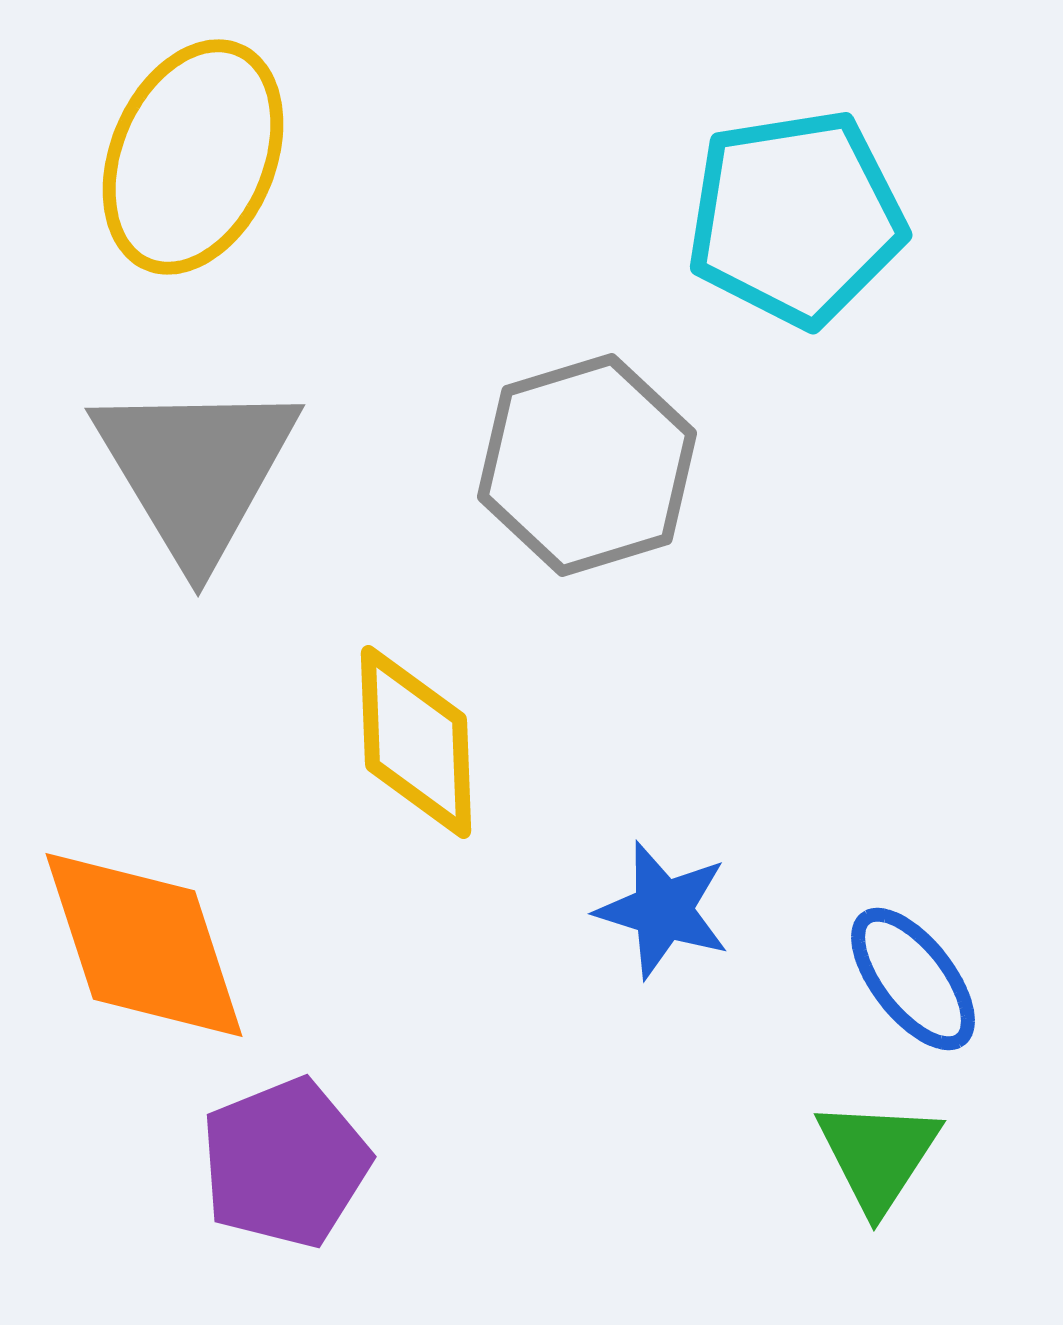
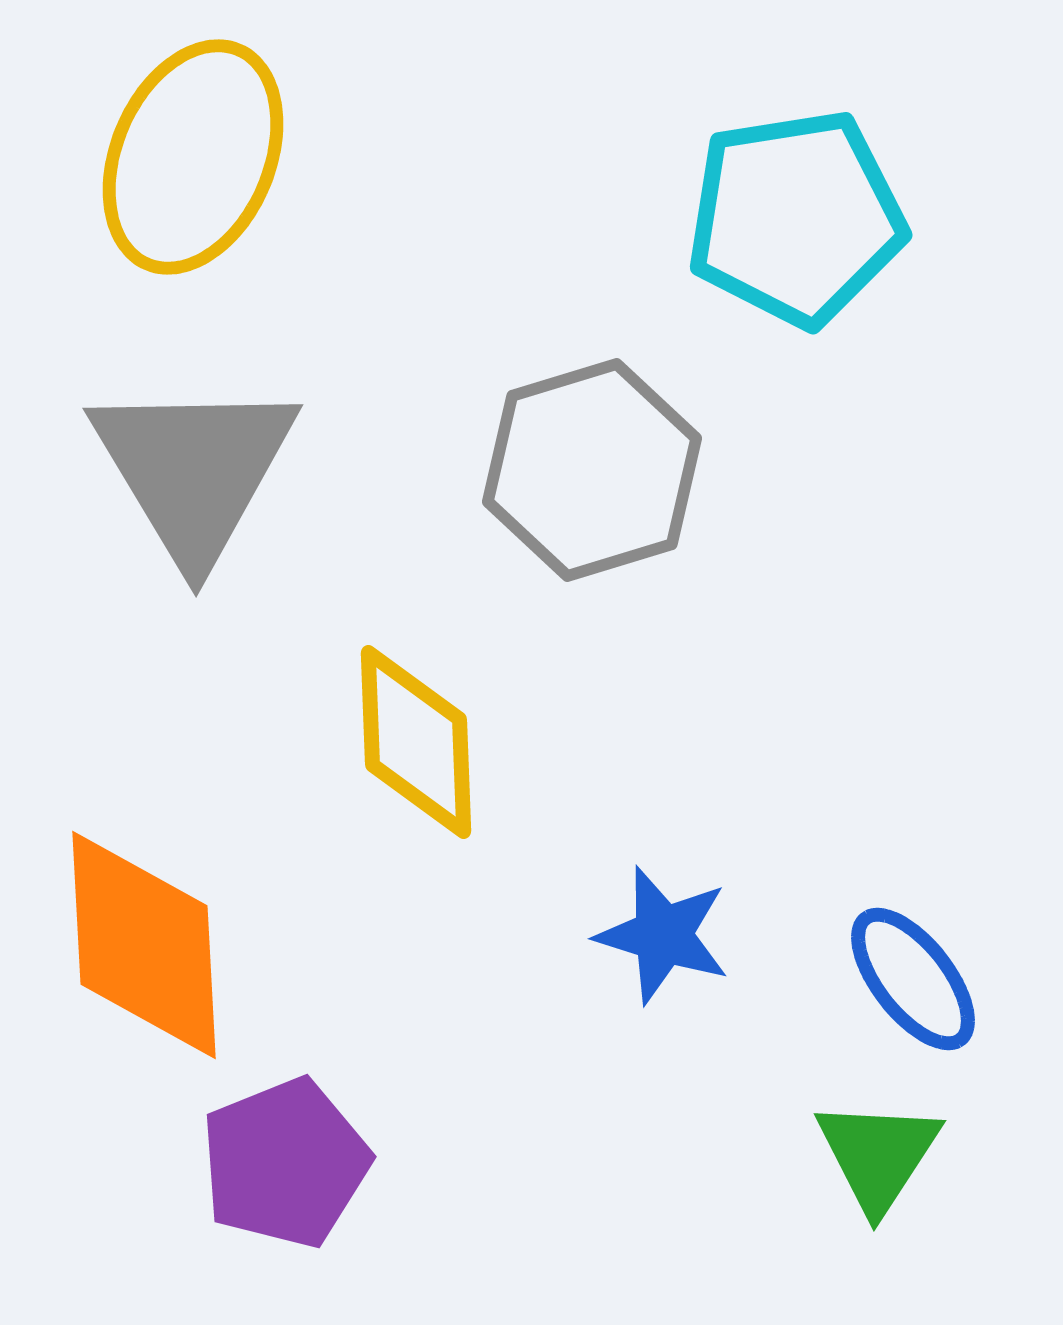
gray hexagon: moved 5 px right, 5 px down
gray triangle: moved 2 px left
blue star: moved 25 px down
orange diamond: rotated 15 degrees clockwise
